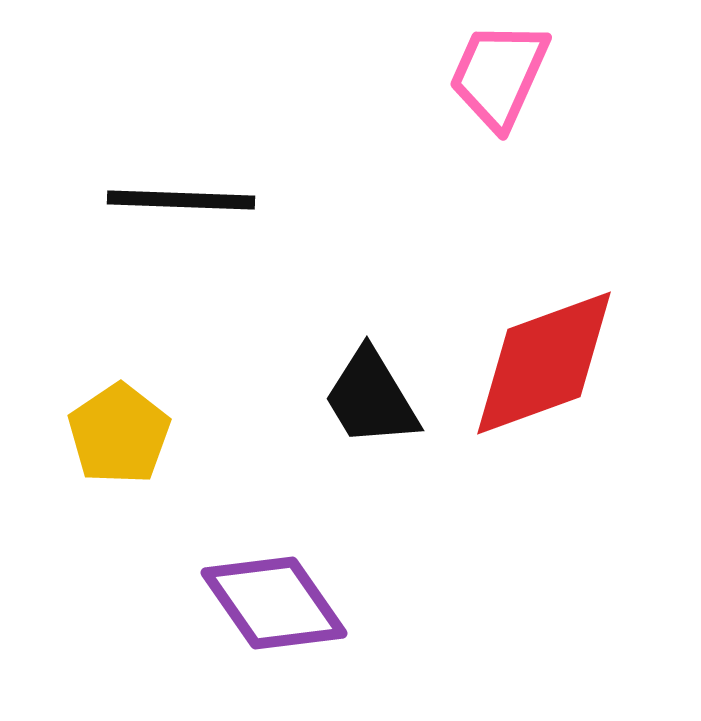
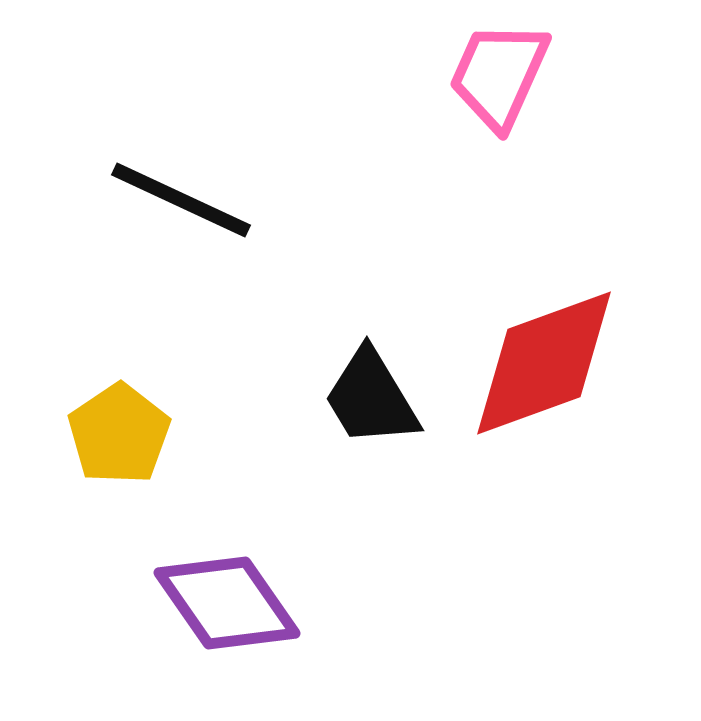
black line: rotated 23 degrees clockwise
purple diamond: moved 47 px left
